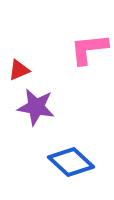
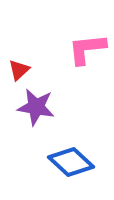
pink L-shape: moved 2 px left
red triangle: rotated 20 degrees counterclockwise
